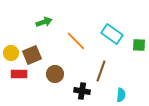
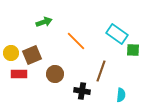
cyan rectangle: moved 5 px right
green square: moved 6 px left, 5 px down
